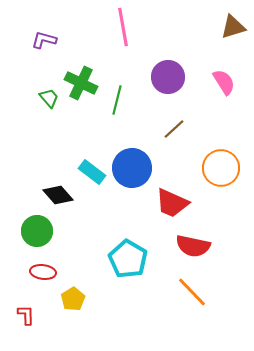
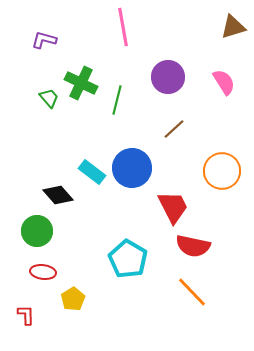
orange circle: moved 1 px right, 3 px down
red trapezoid: moved 1 px right, 4 px down; rotated 141 degrees counterclockwise
